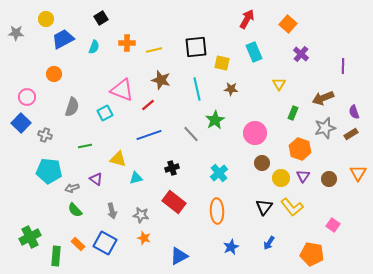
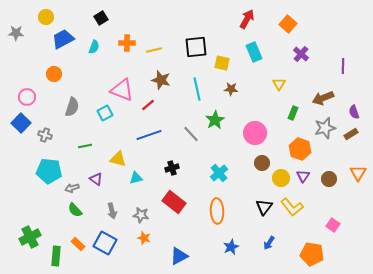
yellow circle at (46, 19): moved 2 px up
